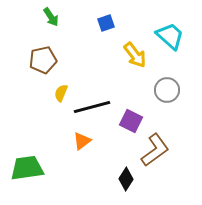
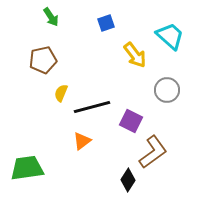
brown L-shape: moved 2 px left, 2 px down
black diamond: moved 2 px right, 1 px down
